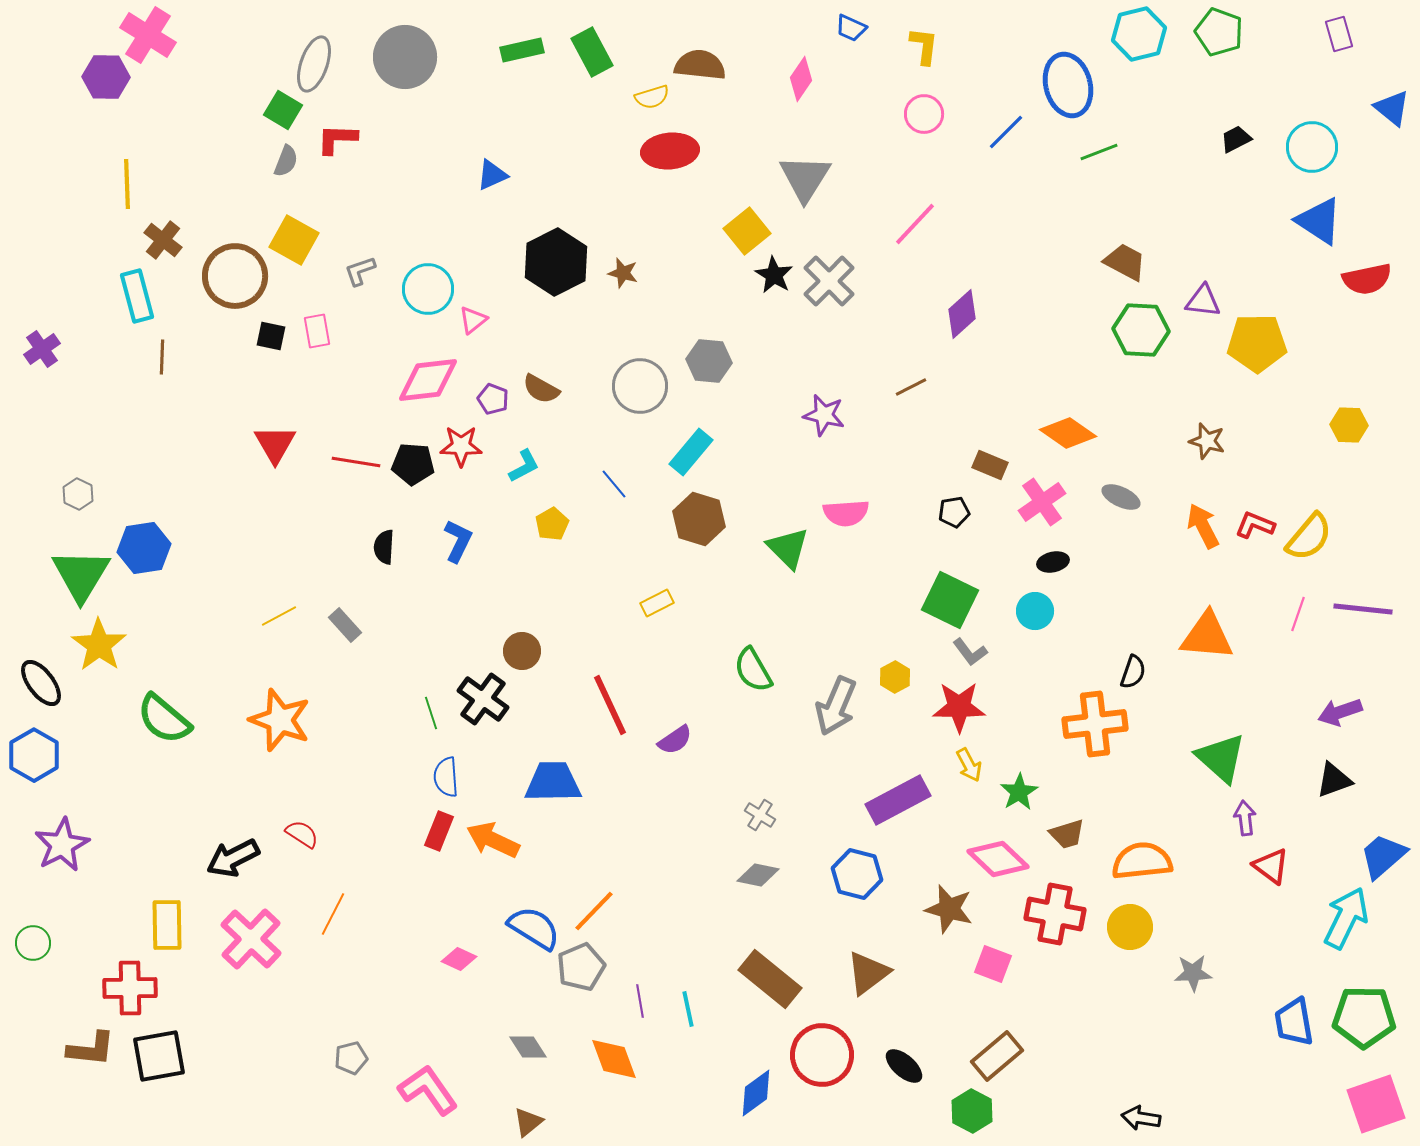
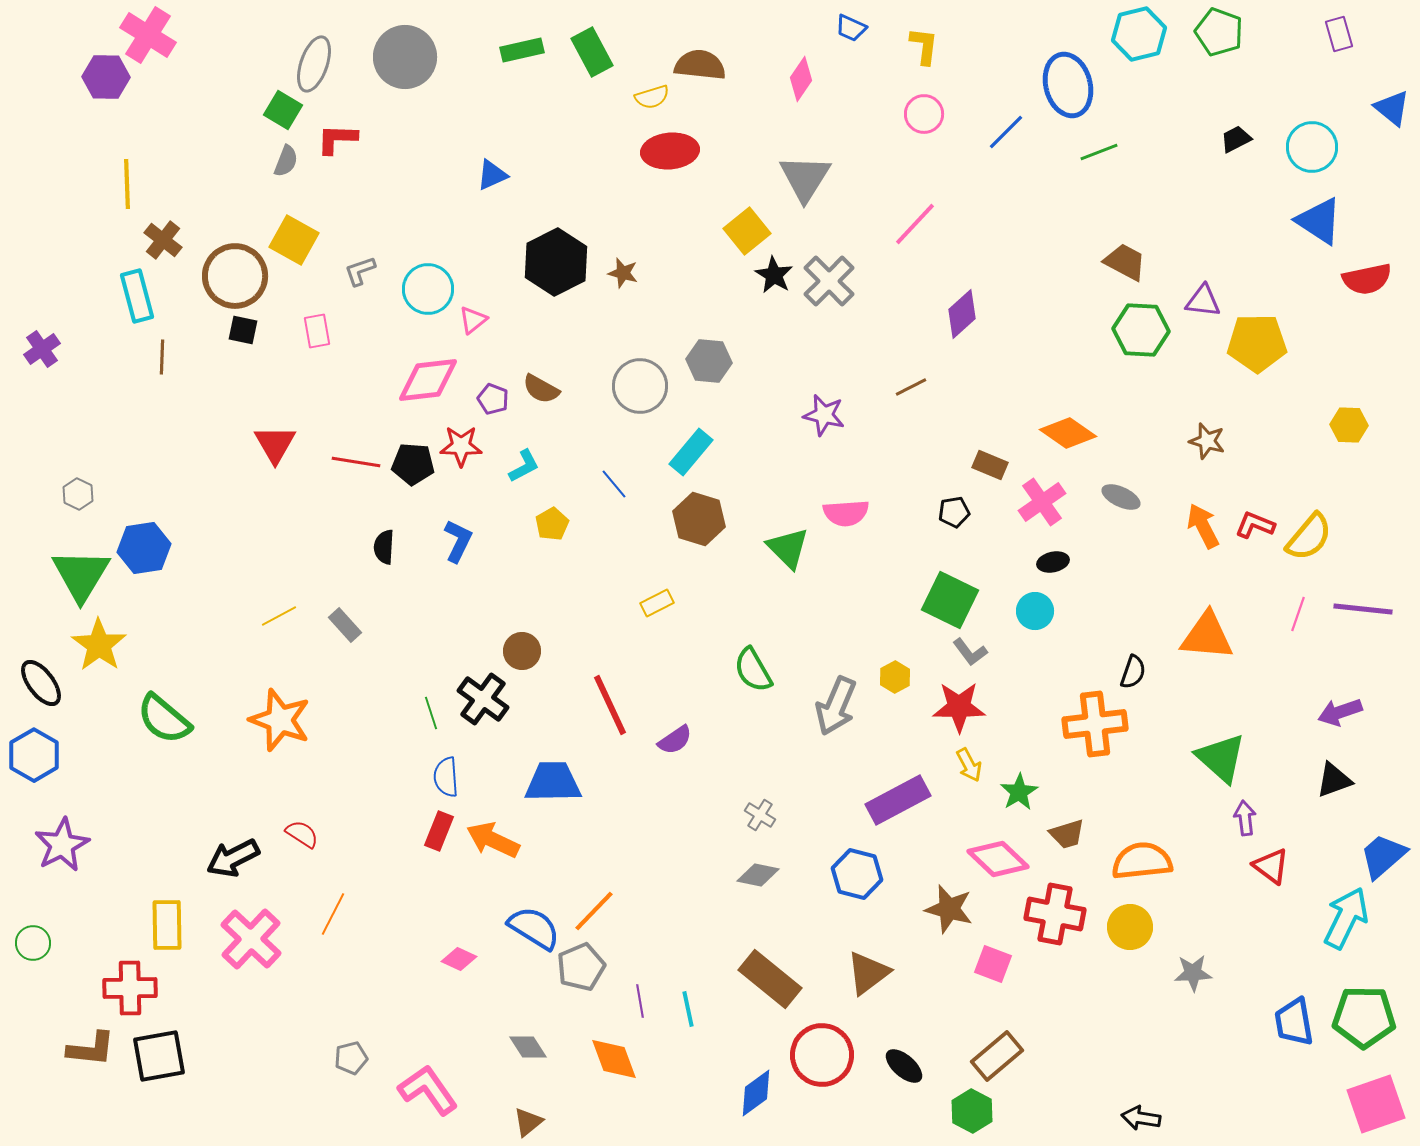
black square at (271, 336): moved 28 px left, 6 px up
